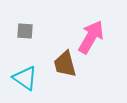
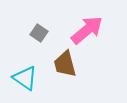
gray square: moved 14 px right, 2 px down; rotated 30 degrees clockwise
pink arrow: moved 4 px left, 7 px up; rotated 20 degrees clockwise
